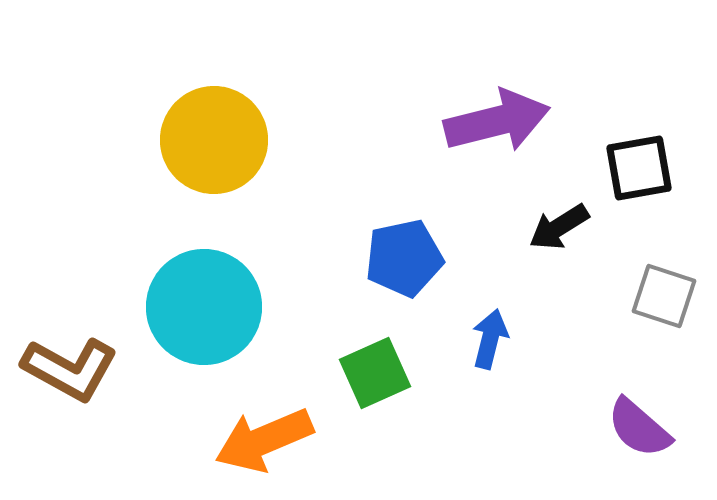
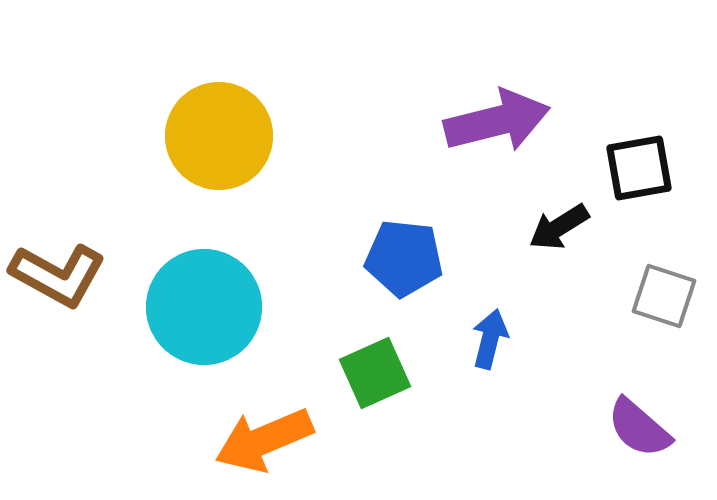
yellow circle: moved 5 px right, 4 px up
blue pentagon: rotated 18 degrees clockwise
brown L-shape: moved 12 px left, 94 px up
